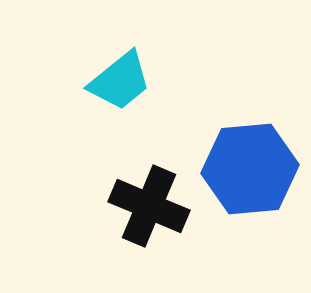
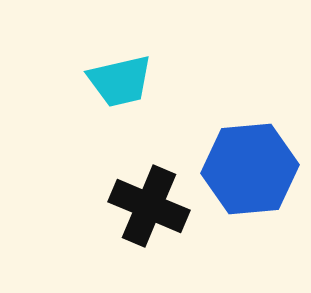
cyan trapezoid: rotated 26 degrees clockwise
